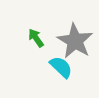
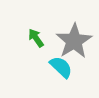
gray star: moved 1 px left; rotated 9 degrees clockwise
